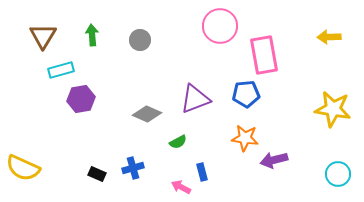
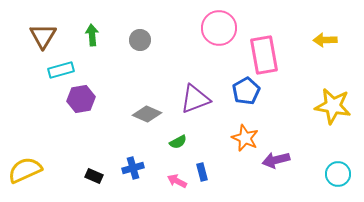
pink circle: moved 1 px left, 2 px down
yellow arrow: moved 4 px left, 3 px down
blue pentagon: moved 3 px up; rotated 24 degrees counterclockwise
yellow star: moved 3 px up
orange star: rotated 16 degrees clockwise
purple arrow: moved 2 px right
yellow semicircle: moved 2 px right, 2 px down; rotated 132 degrees clockwise
black rectangle: moved 3 px left, 2 px down
pink arrow: moved 4 px left, 6 px up
